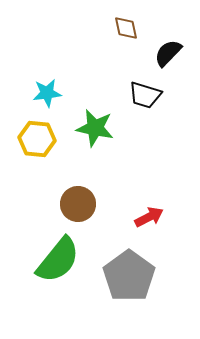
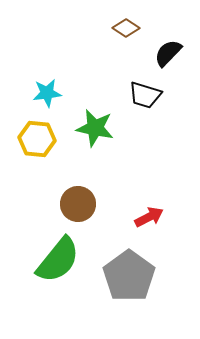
brown diamond: rotated 44 degrees counterclockwise
